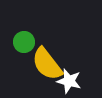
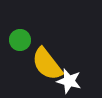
green circle: moved 4 px left, 2 px up
